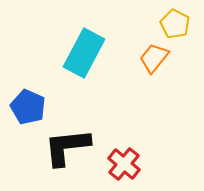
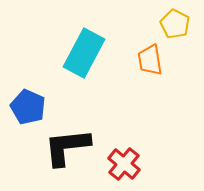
orange trapezoid: moved 4 px left, 2 px down; rotated 48 degrees counterclockwise
